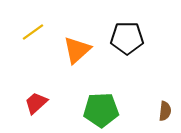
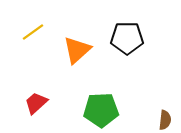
brown semicircle: moved 9 px down
